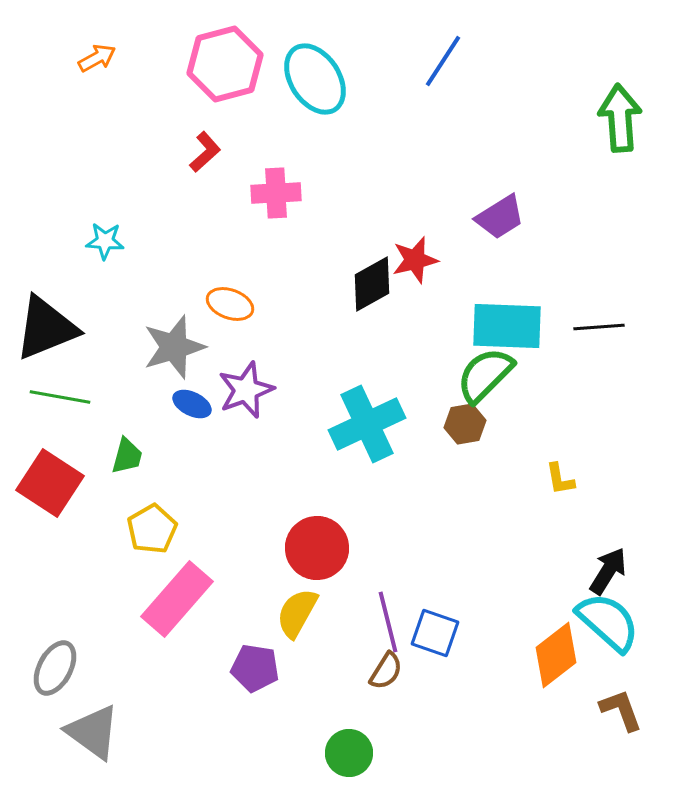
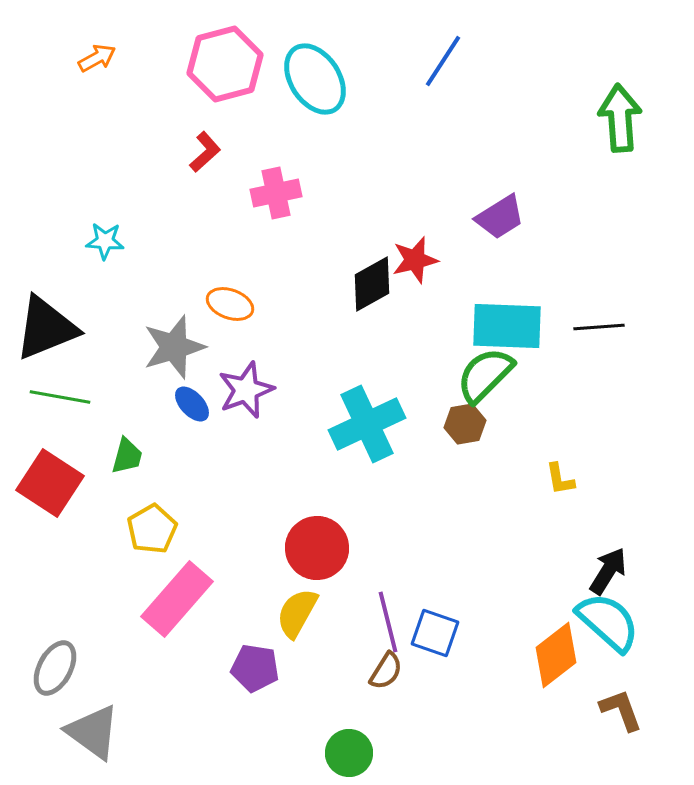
pink cross: rotated 9 degrees counterclockwise
blue ellipse: rotated 21 degrees clockwise
